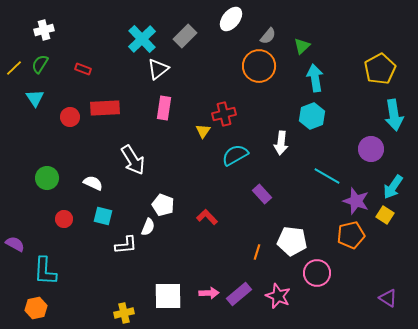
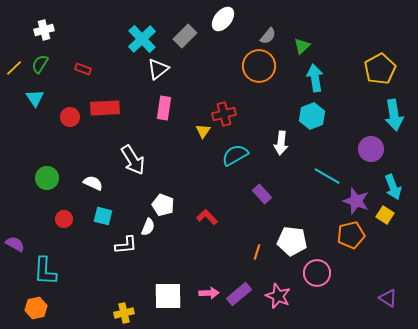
white ellipse at (231, 19): moved 8 px left
cyan arrow at (393, 187): rotated 55 degrees counterclockwise
